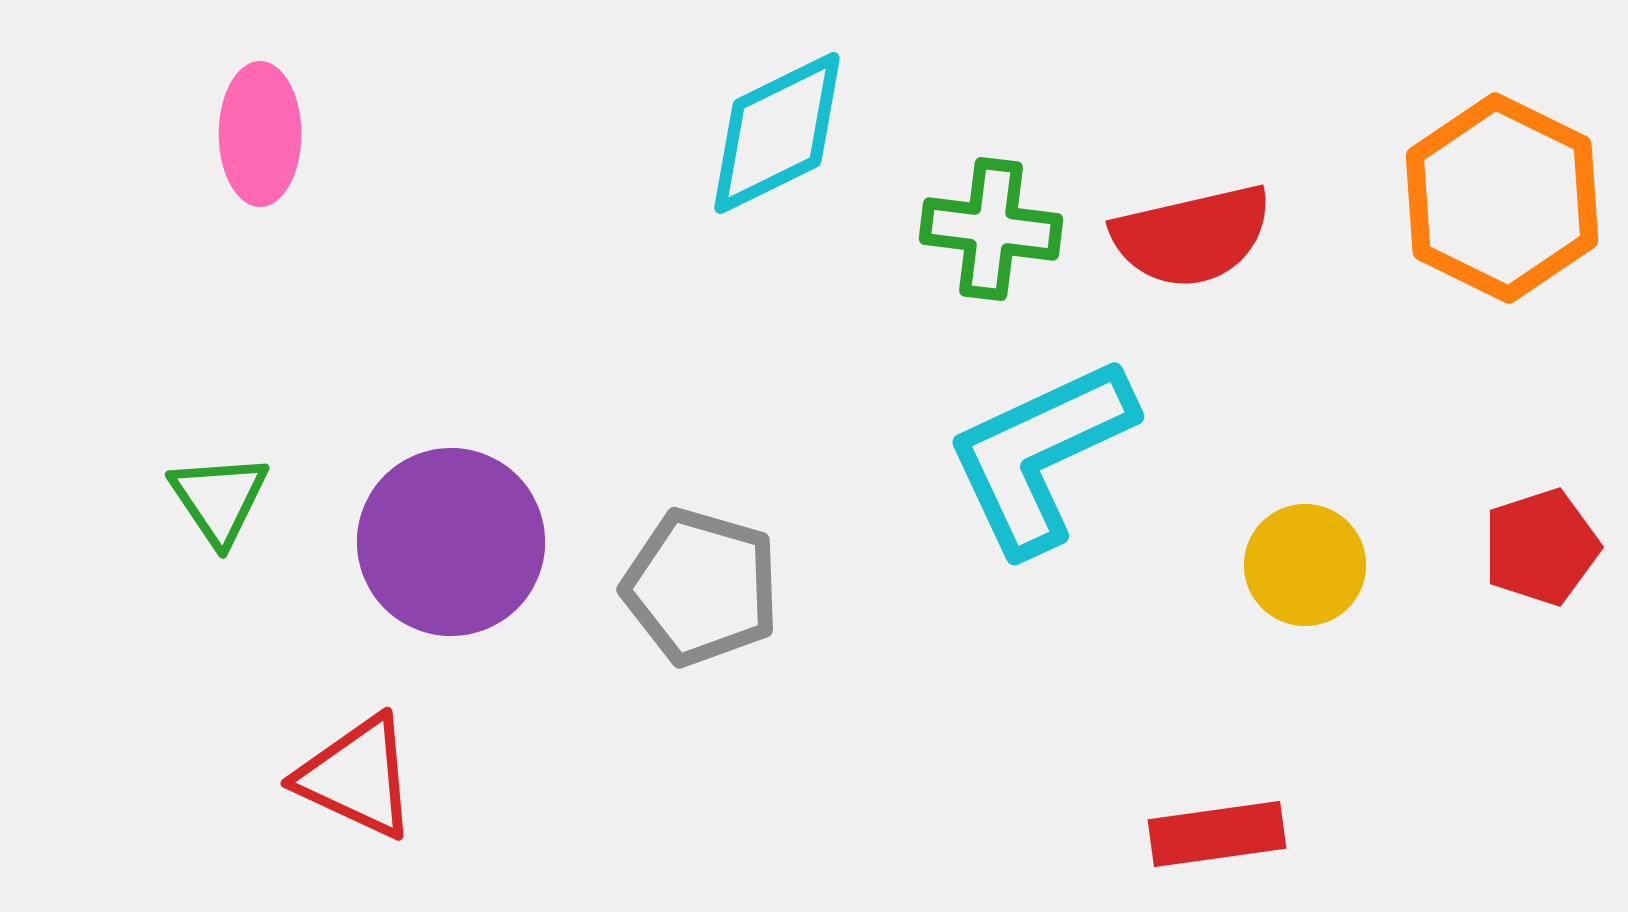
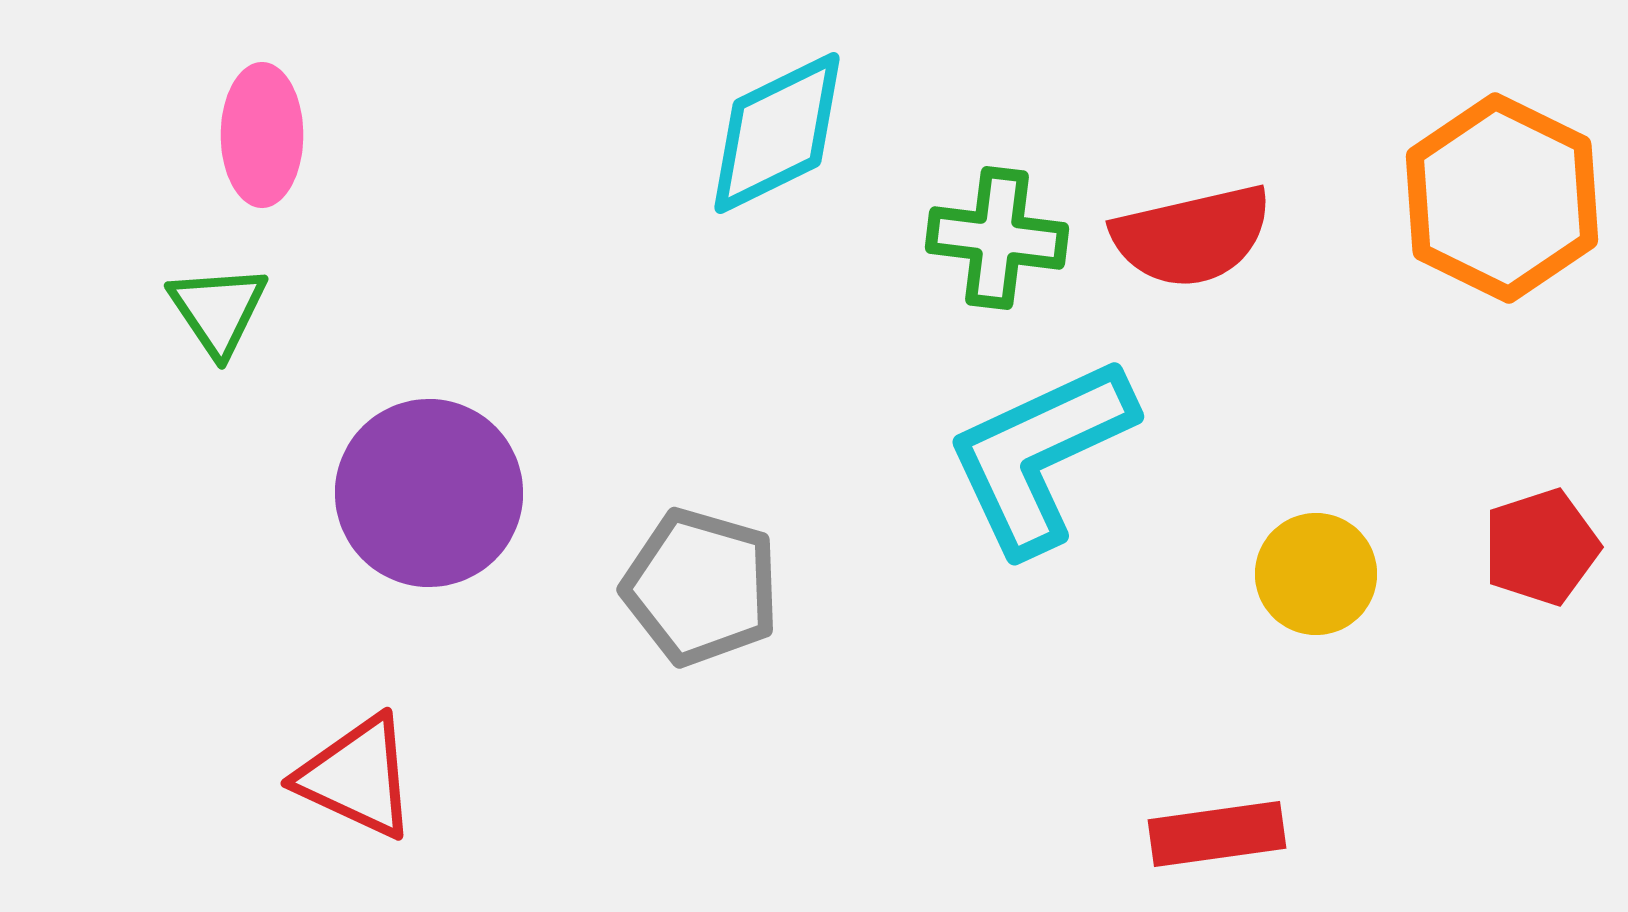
pink ellipse: moved 2 px right, 1 px down
green cross: moved 6 px right, 9 px down
green triangle: moved 1 px left, 189 px up
purple circle: moved 22 px left, 49 px up
yellow circle: moved 11 px right, 9 px down
